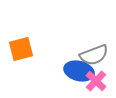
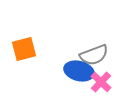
orange square: moved 3 px right
pink cross: moved 5 px right, 1 px down
